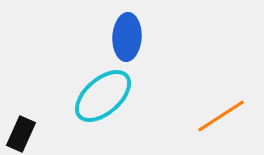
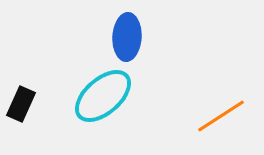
black rectangle: moved 30 px up
